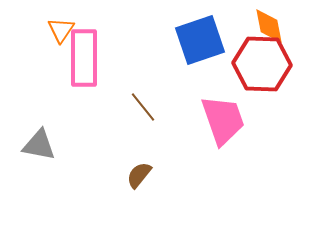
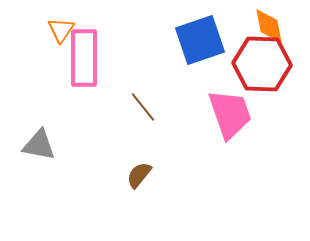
pink trapezoid: moved 7 px right, 6 px up
